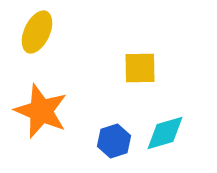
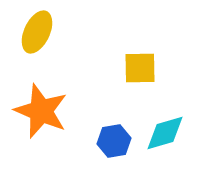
blue hexagon: rotated 8 degrees clockwise
